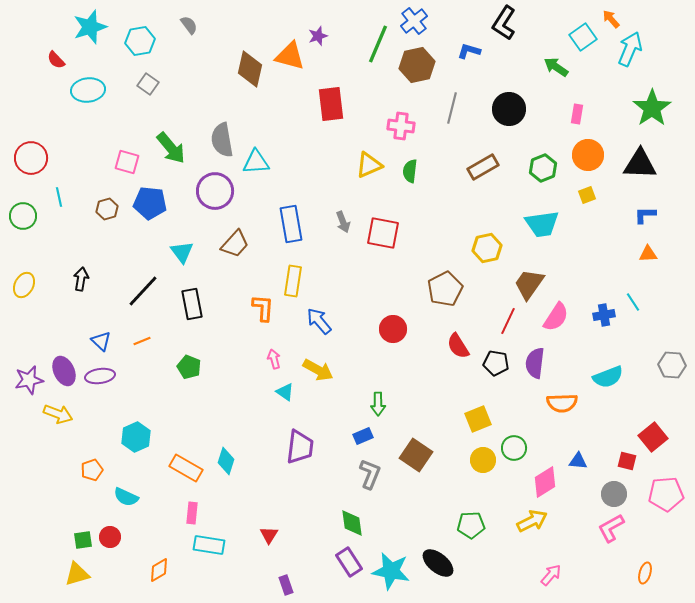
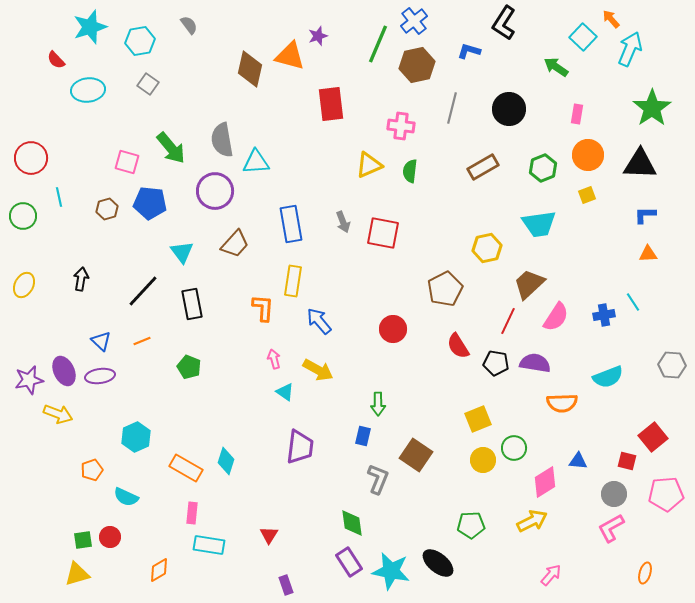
cyan square at (583, 37): rotated 12 degrees counterclockwise
cyan trapezoid at (542, 224): moved 3 px left
brown trapezoid at (529, 284): rotated 12 degrees clockwise
purple semicircle at (535, 363): rotated 92 degrees clockwise
blue rectangle at (363, 436): rotated 54 degrees counterclockwise
gray L-shape at (370, 474): moved 8 px right, 5 px down
